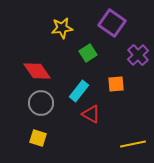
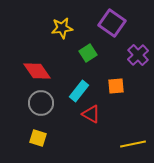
orange square: moved 2 px down
